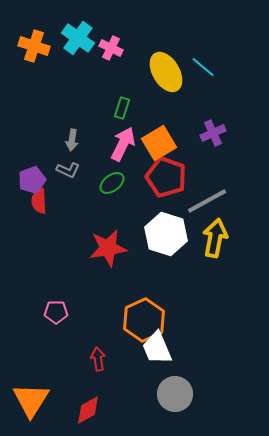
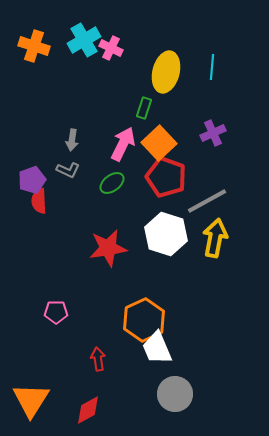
cyan cross: moved 6 px right, 2 px down; rotated 24 degrees clockwise
cyan line: moved 9 px right; rotated 55 degrees clockwise
yellow ellipse: rotated 45 degrees clockwise
green rectangle: moved 22 px right
orange square: rotated 12 degrees counterclockwise
